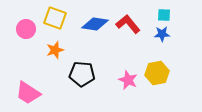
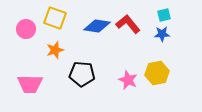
cyan square: rotated 16 degrees counterclockwise
blue diamond: moved 2 px right, 2 px down
pink trapezoid: moved 2 px right, 9 px up; rotated 32 degrees counterclockwise
